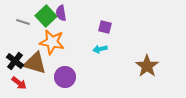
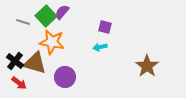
purple semicircle: moved 1 px right, 1 px up; rotated 49 degrees clockwise
cyan arrow: moved 2 px up
